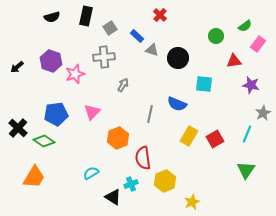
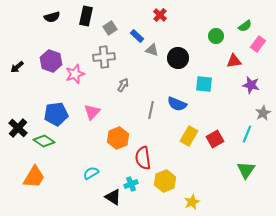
gray line: moved 1 px right, 4 px up
